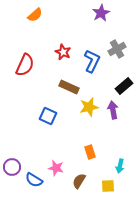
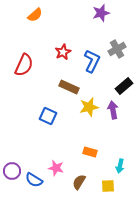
purple star: rotated 12 degrees clockwise
red star: rotated 21 degrees clockwise
red semicircle: moved 1 px left
orange rectangle: rotated 56 degrees counterclockwise
purple circle: moved 4 px down
brown semicircle: moved 1 px down
